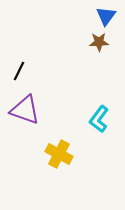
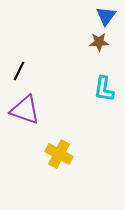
cyan L-shape: moved 5 px right, 30 px up; rotated 28 degrees counterclockwise
